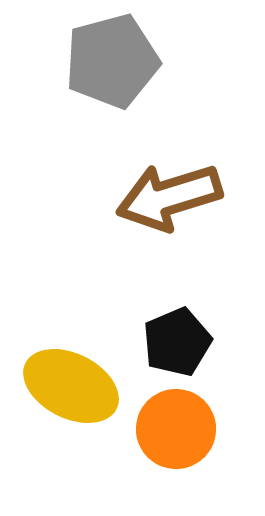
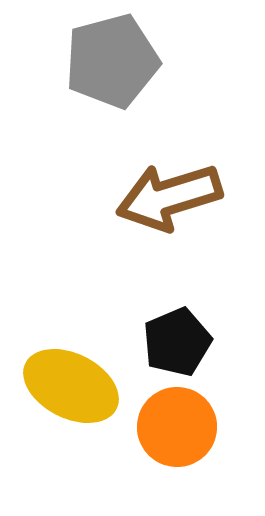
orange circle: moved 1 px right, 2 px up
